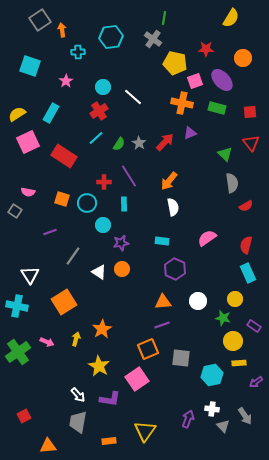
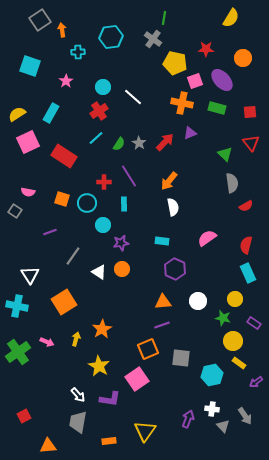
purple rectangle at (254, 326): moved 3 px up
yellow rectangle at (239, 363): rotated 40 degrees clockwise
